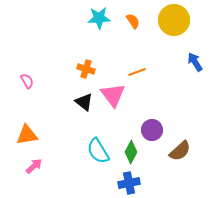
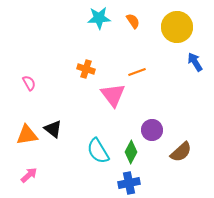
yellow circle: moved 3 px right, 7 px down
pink semicircle: moved 2 px right, 2 px down
black triangle: moved 31 px left, 27 px down
brown semicircle: moved 1 px right, 1 px down
pink arrow: moved 5 px left, 9 px down
